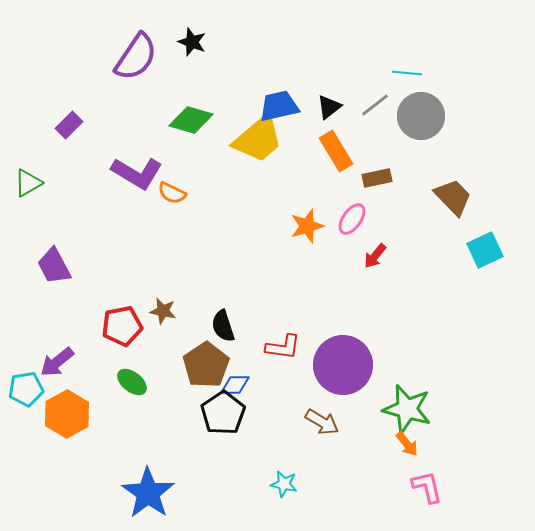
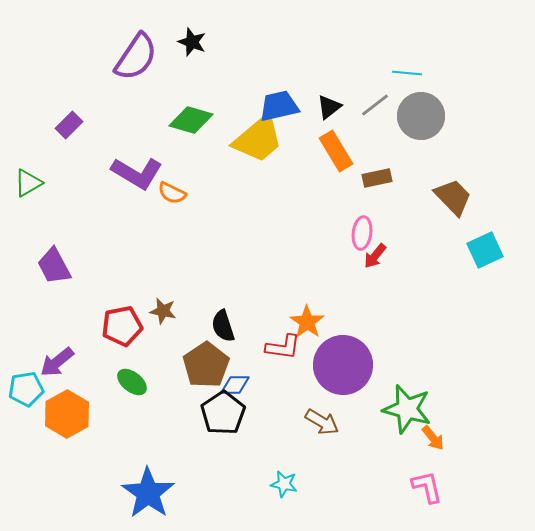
pink ellipse: moved 10 px right, 14 px down; rotated 28 degrees counterclockwise
orange star: moved 96 px down; rotated 20 degrees counterclockwise
orange arrow: moved 26 px right, 6 px up
